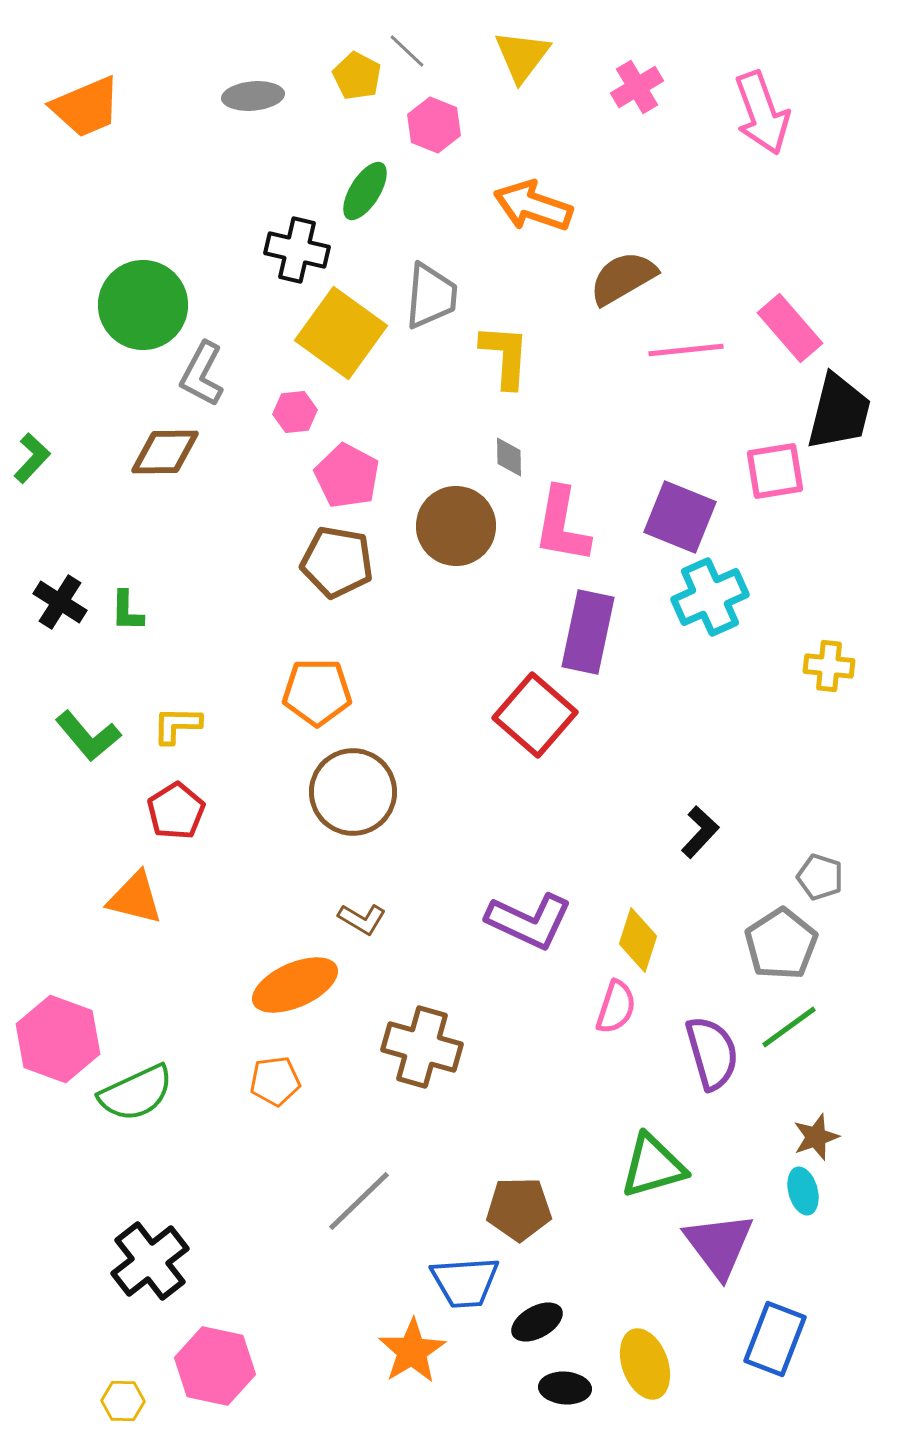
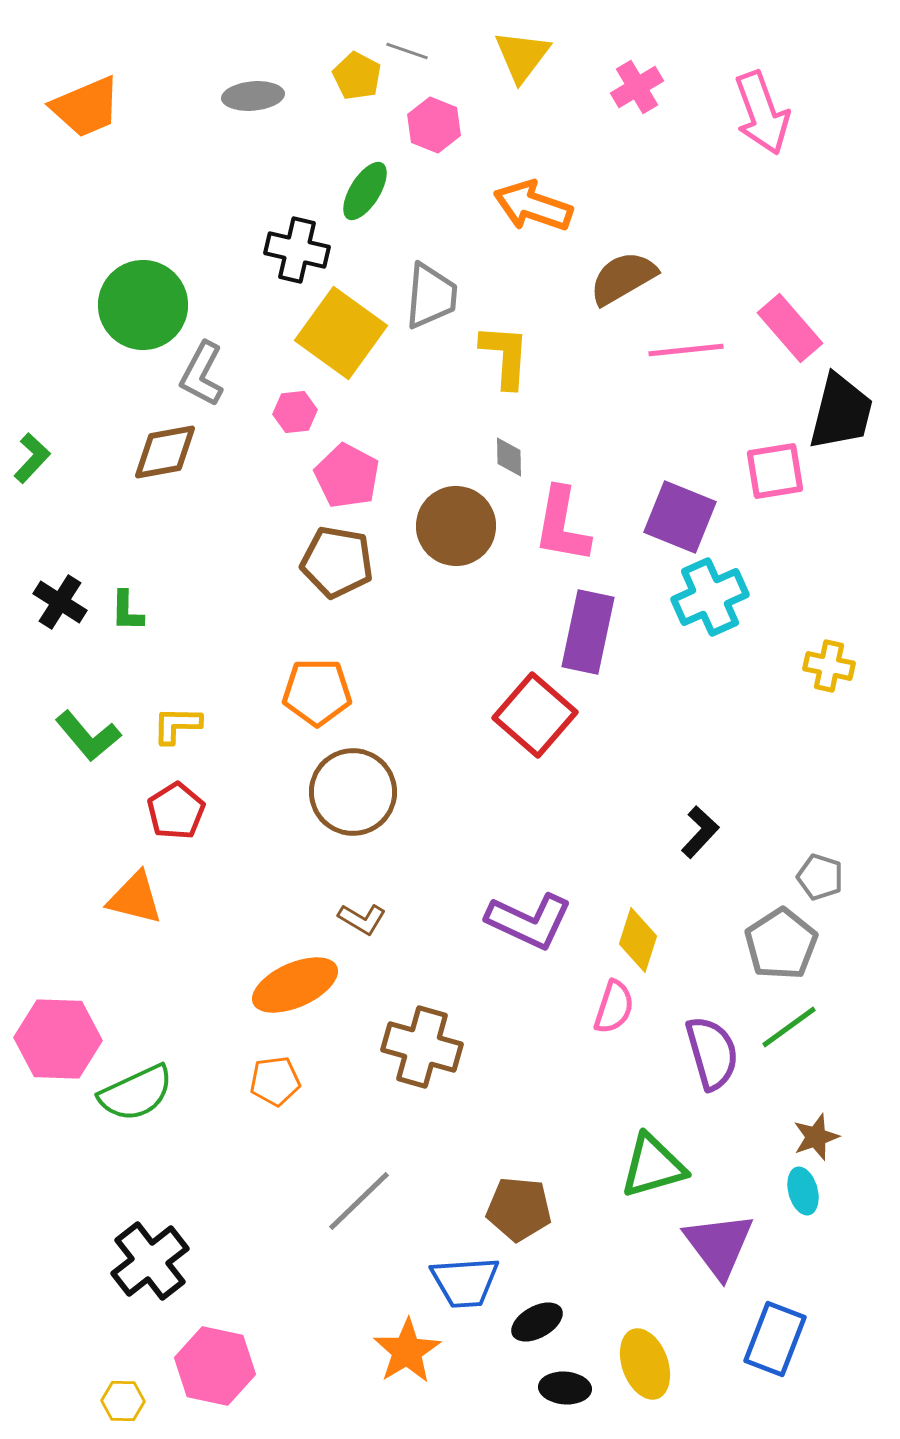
gray line at (407, 51): rotated 24 degrees counterclockwise
black trapezoid at (839, 412): moved 2 px right
brown diamond at (165, 452): rotated 10 degrees counterclockwise
yellow cross at (829, 666): rotated 6 degrees clockwise
pink semicircle at (616, 1007): moved 2 px left
pink hexagon at (58, 1039): rotated 18 degrees counterclockwise
brown pentagon at (519, 1209): rotated 6 degrees clockwise
orange star at (412, 1351): moved 5 px left
